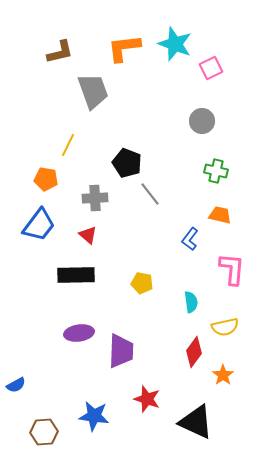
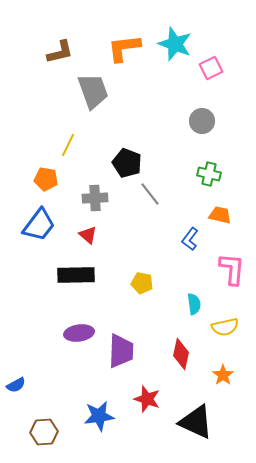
green cross: moved 7 px left, 3 px down
cyan semicircle: moved 3 px right, 2 px down
red diamond: moved 13 px left, 2 px down; rotated 24 degrees counterclockwise
blue star: moved 5 px right; rotated 16 degrees counterclockwise
